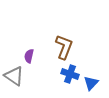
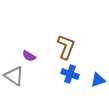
brown L-shape: moved 2 px right
purple semicircle: rotated 72 degrees counterclockwise
blue triangle: moved 7 px right, 3 px up; rotated 28 degrees clockwise
